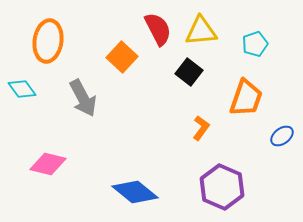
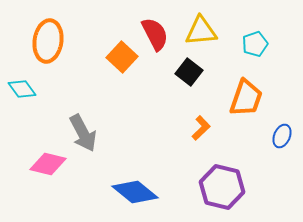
red semicircle: moved 3 px left, 5 px down
gray arrow: moved 35 px down
orange L-shape: rotated 10 degrees clockwise
blue ellipse: rotated 30 degrees counterclockwise
purple hexagon: rotated 9 degrees counterclockwise
